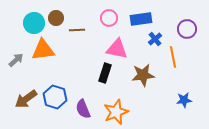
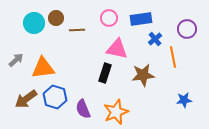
orange triangle: moved 18 px down
